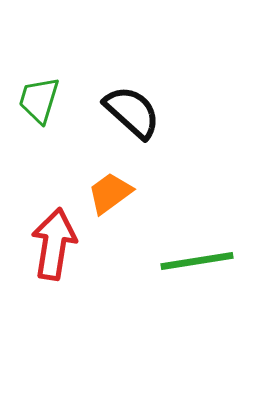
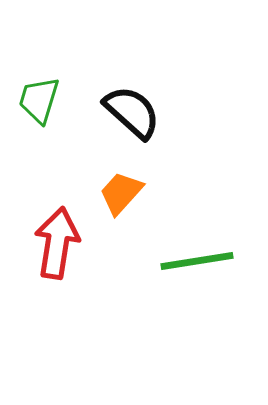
orange trapezoid: moved 11 px right; rotated 12 degrees counterclockwise
red arrow: moved 3 px right, 1 px up
